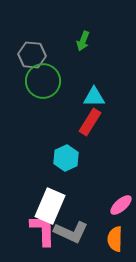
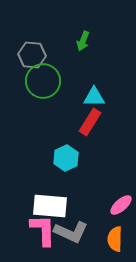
white rectangle: rotated 72 degrees clockwise
